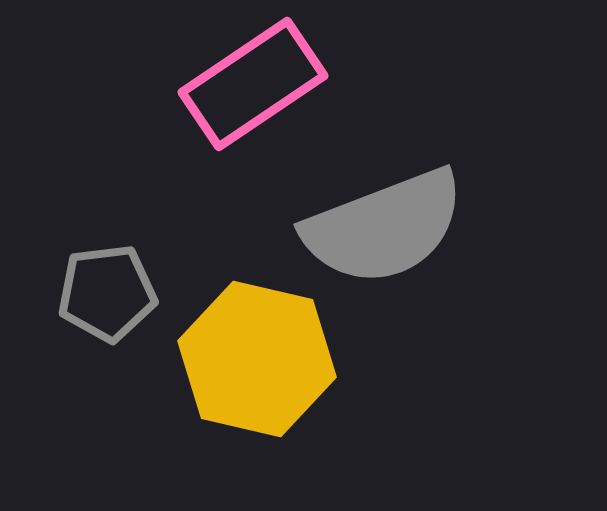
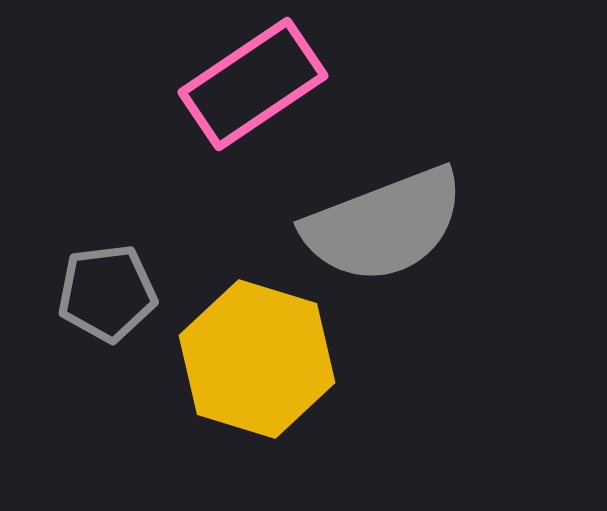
gray semicircle: moved 2 px up
yellow hexagon: rotated 4 degrees clockwise
